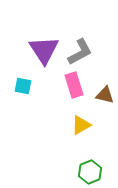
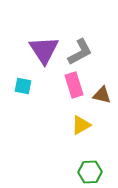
brown triangle: moved 3 px left
green hexagon: rotated 20 degrees clockwise
